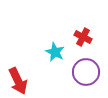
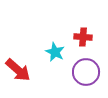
red cross: rotated 24 degrees counterclockwise
red arrow: moved 11 px up; rotated 24 degrees counterclockwise
